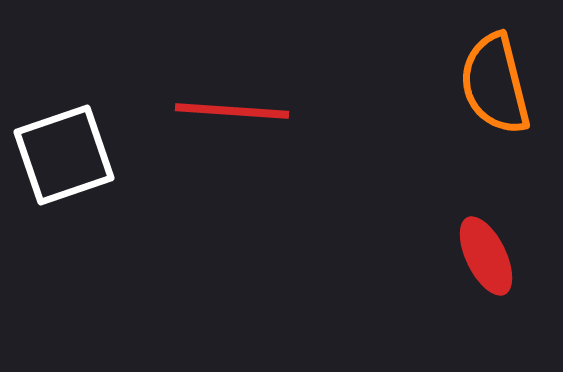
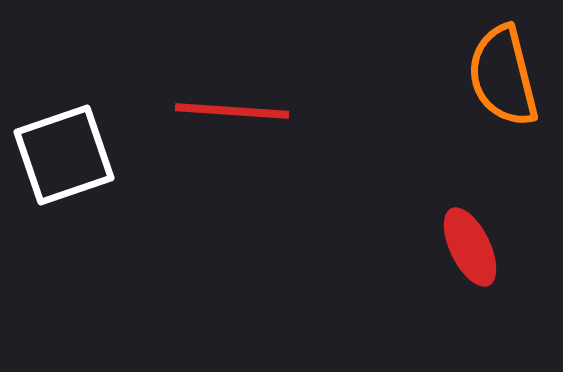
orange semicircle: moved 8 px right, 8 px up
red ellipse: moved 16 px left, 9 px up
